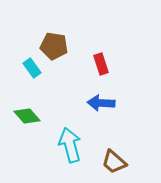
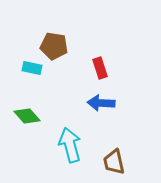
red rectangle: moved 1 px left, 4 px down
cyan rectangle: rotated 42 degrees counterclockwise
brown trapezoid: rotated 36 degrees clockwise
